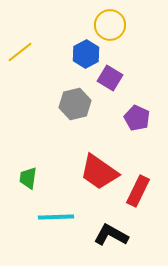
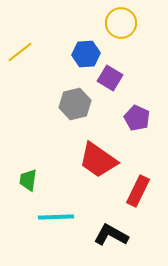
yellow circle: moved 11 px right, 2 px up
blue hexagon: rotated 24 degrees clockwise
red trapezoid: moved 1 px left, 12 px up
green trapezoid: moved 2 px down
